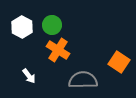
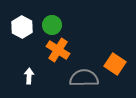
orange square: moved 4 px left, 2 px down
white arrow: rotated 140 degrees counterclockwise
gray semicircle: moved 1 px right, 2 px up
